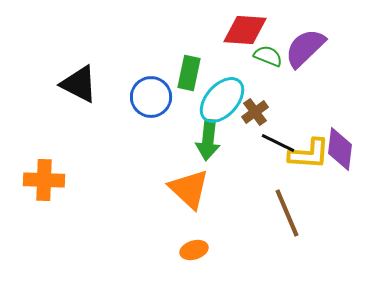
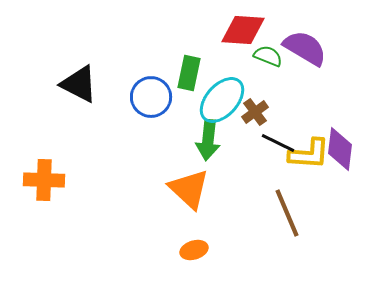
red diamond: moved 2 px left
purple semicircle: rotated 75 degrees clockwise
